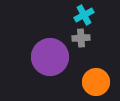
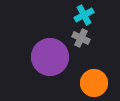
gray cross: rotated 30 degrees clockwise
orange circle: moved 2 px left, 1 px down
